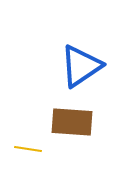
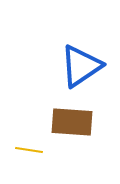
yellow line: moved 1 px right, 1 px down
